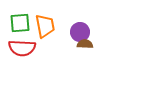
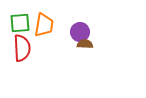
orange trapezoid: moved 1 px left, 1 px up; rotated 20 degrees clockwise
red semicircle: rotated 96 degrees counterclockwise
